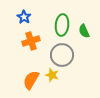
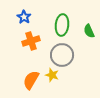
green semicircle: moved 5 px right
